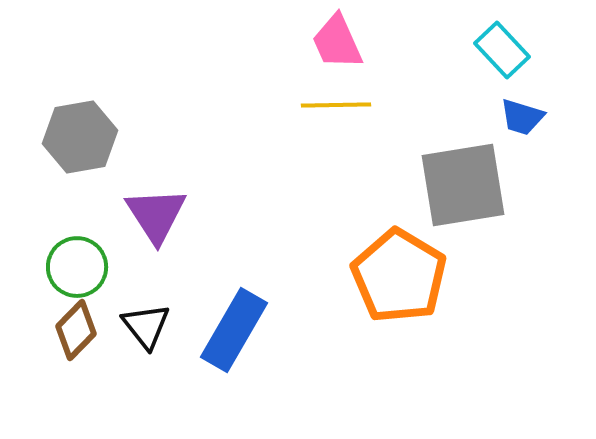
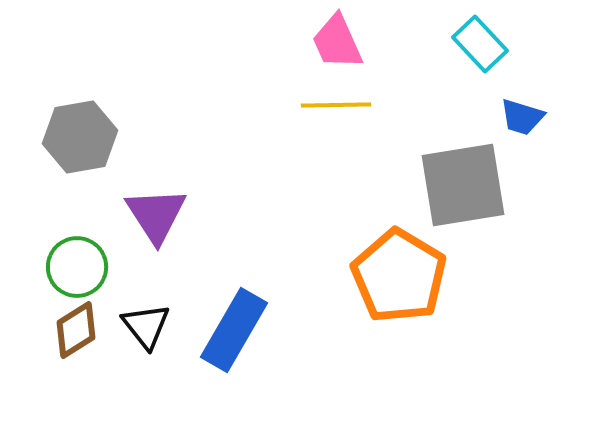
cyan rectangle: moved 22 px left, 6 px up
brown diamond: rotated 14 degrees clockwise
